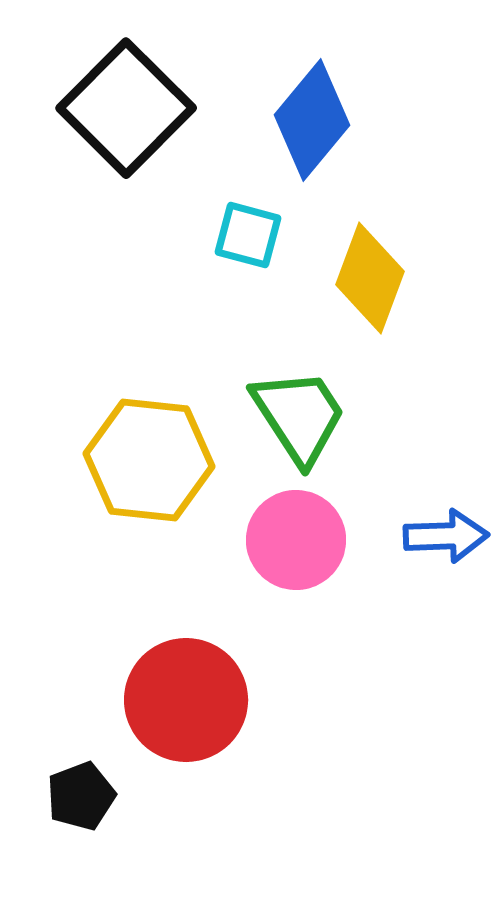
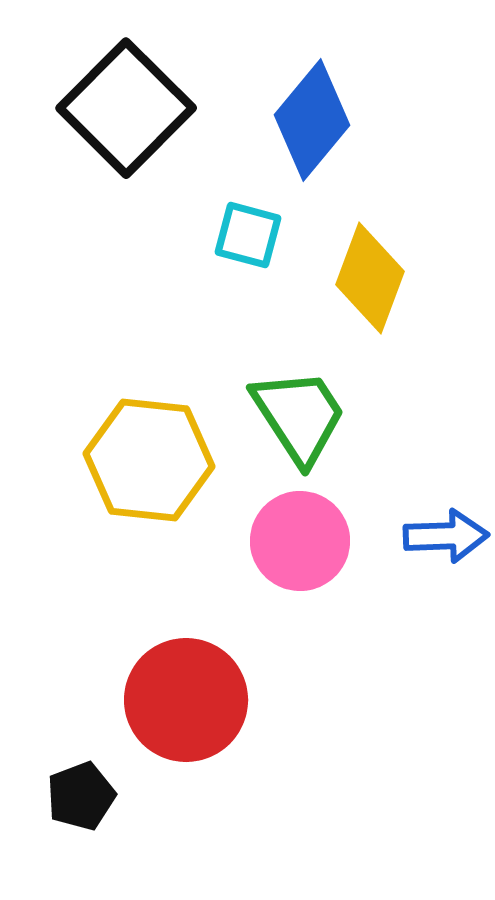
pink circle: moved 4 px right, 1 px down
